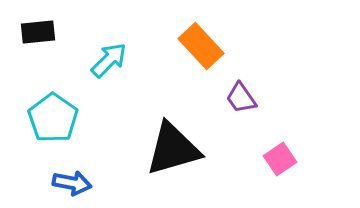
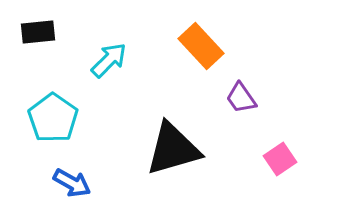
blue arrow: rotated 18 degrees clockwise
